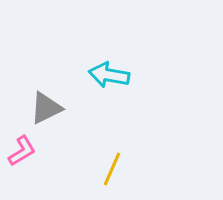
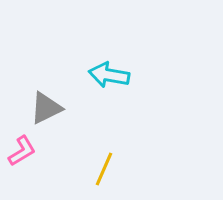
yellow line: moved 8 px left
